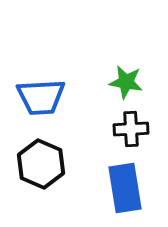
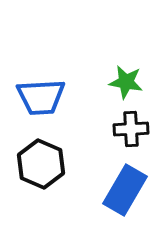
blue rectangle: moved 2 px down; rotated 39 degrees clockwise
